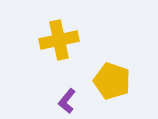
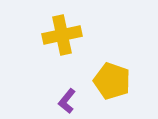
yellow cross: moved 3 px right, 5 px up
